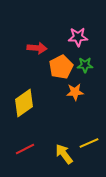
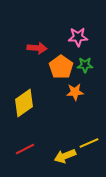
orange pentagon: rotated 10 degrees counterclockwise
yellow arrow: moved 1 px right, 2 px down; rotated 75 degrees counterclockwise
